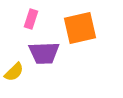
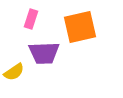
orange square: moved 1 px up
yellow semicircle: rotated 10 degrees clockwise
